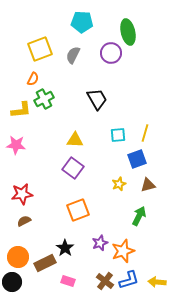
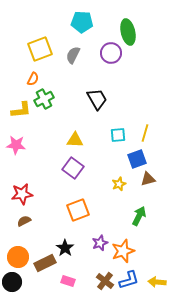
brown triangle: moved 6 px up
